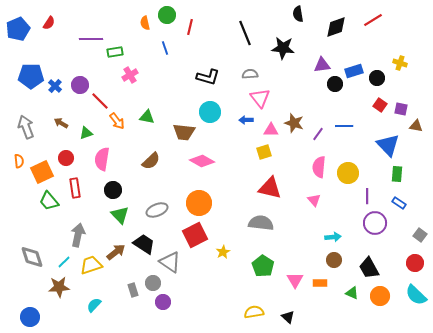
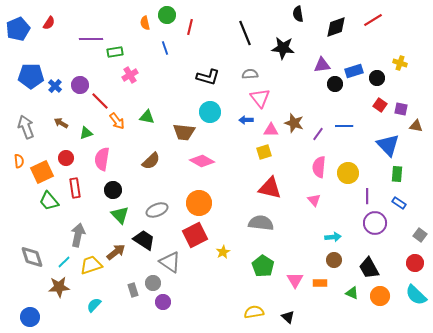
black trapezoid at (144, 244): moved 4 px up
